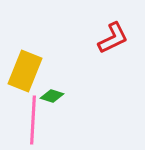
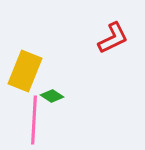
green diamond: rotated 15 degrees clockwise
pink line: moved 1 px right
